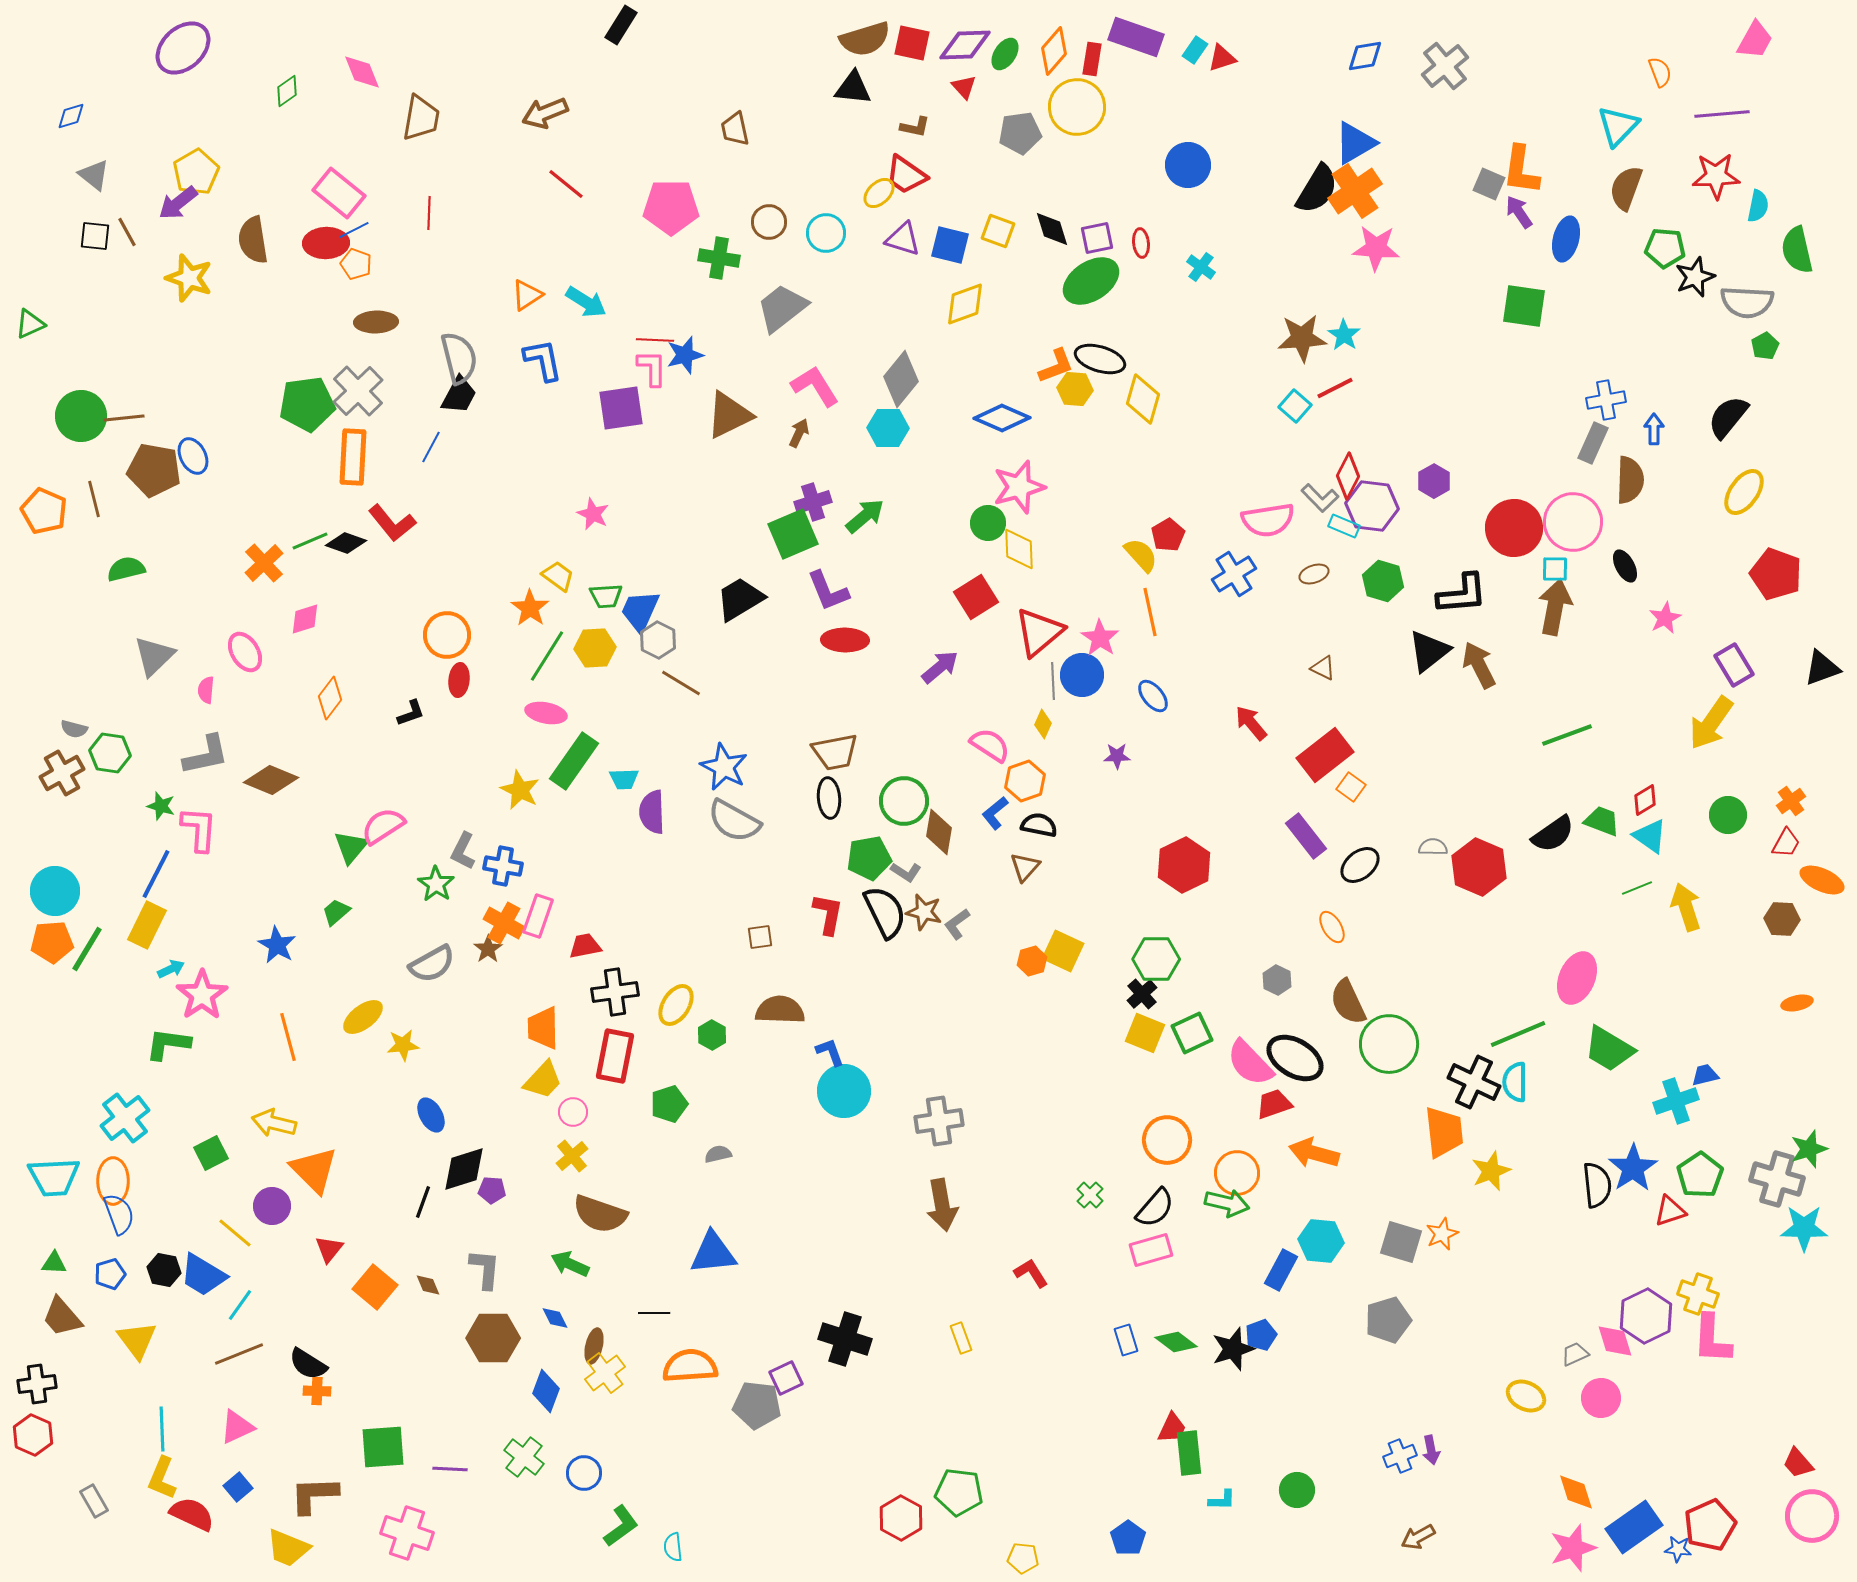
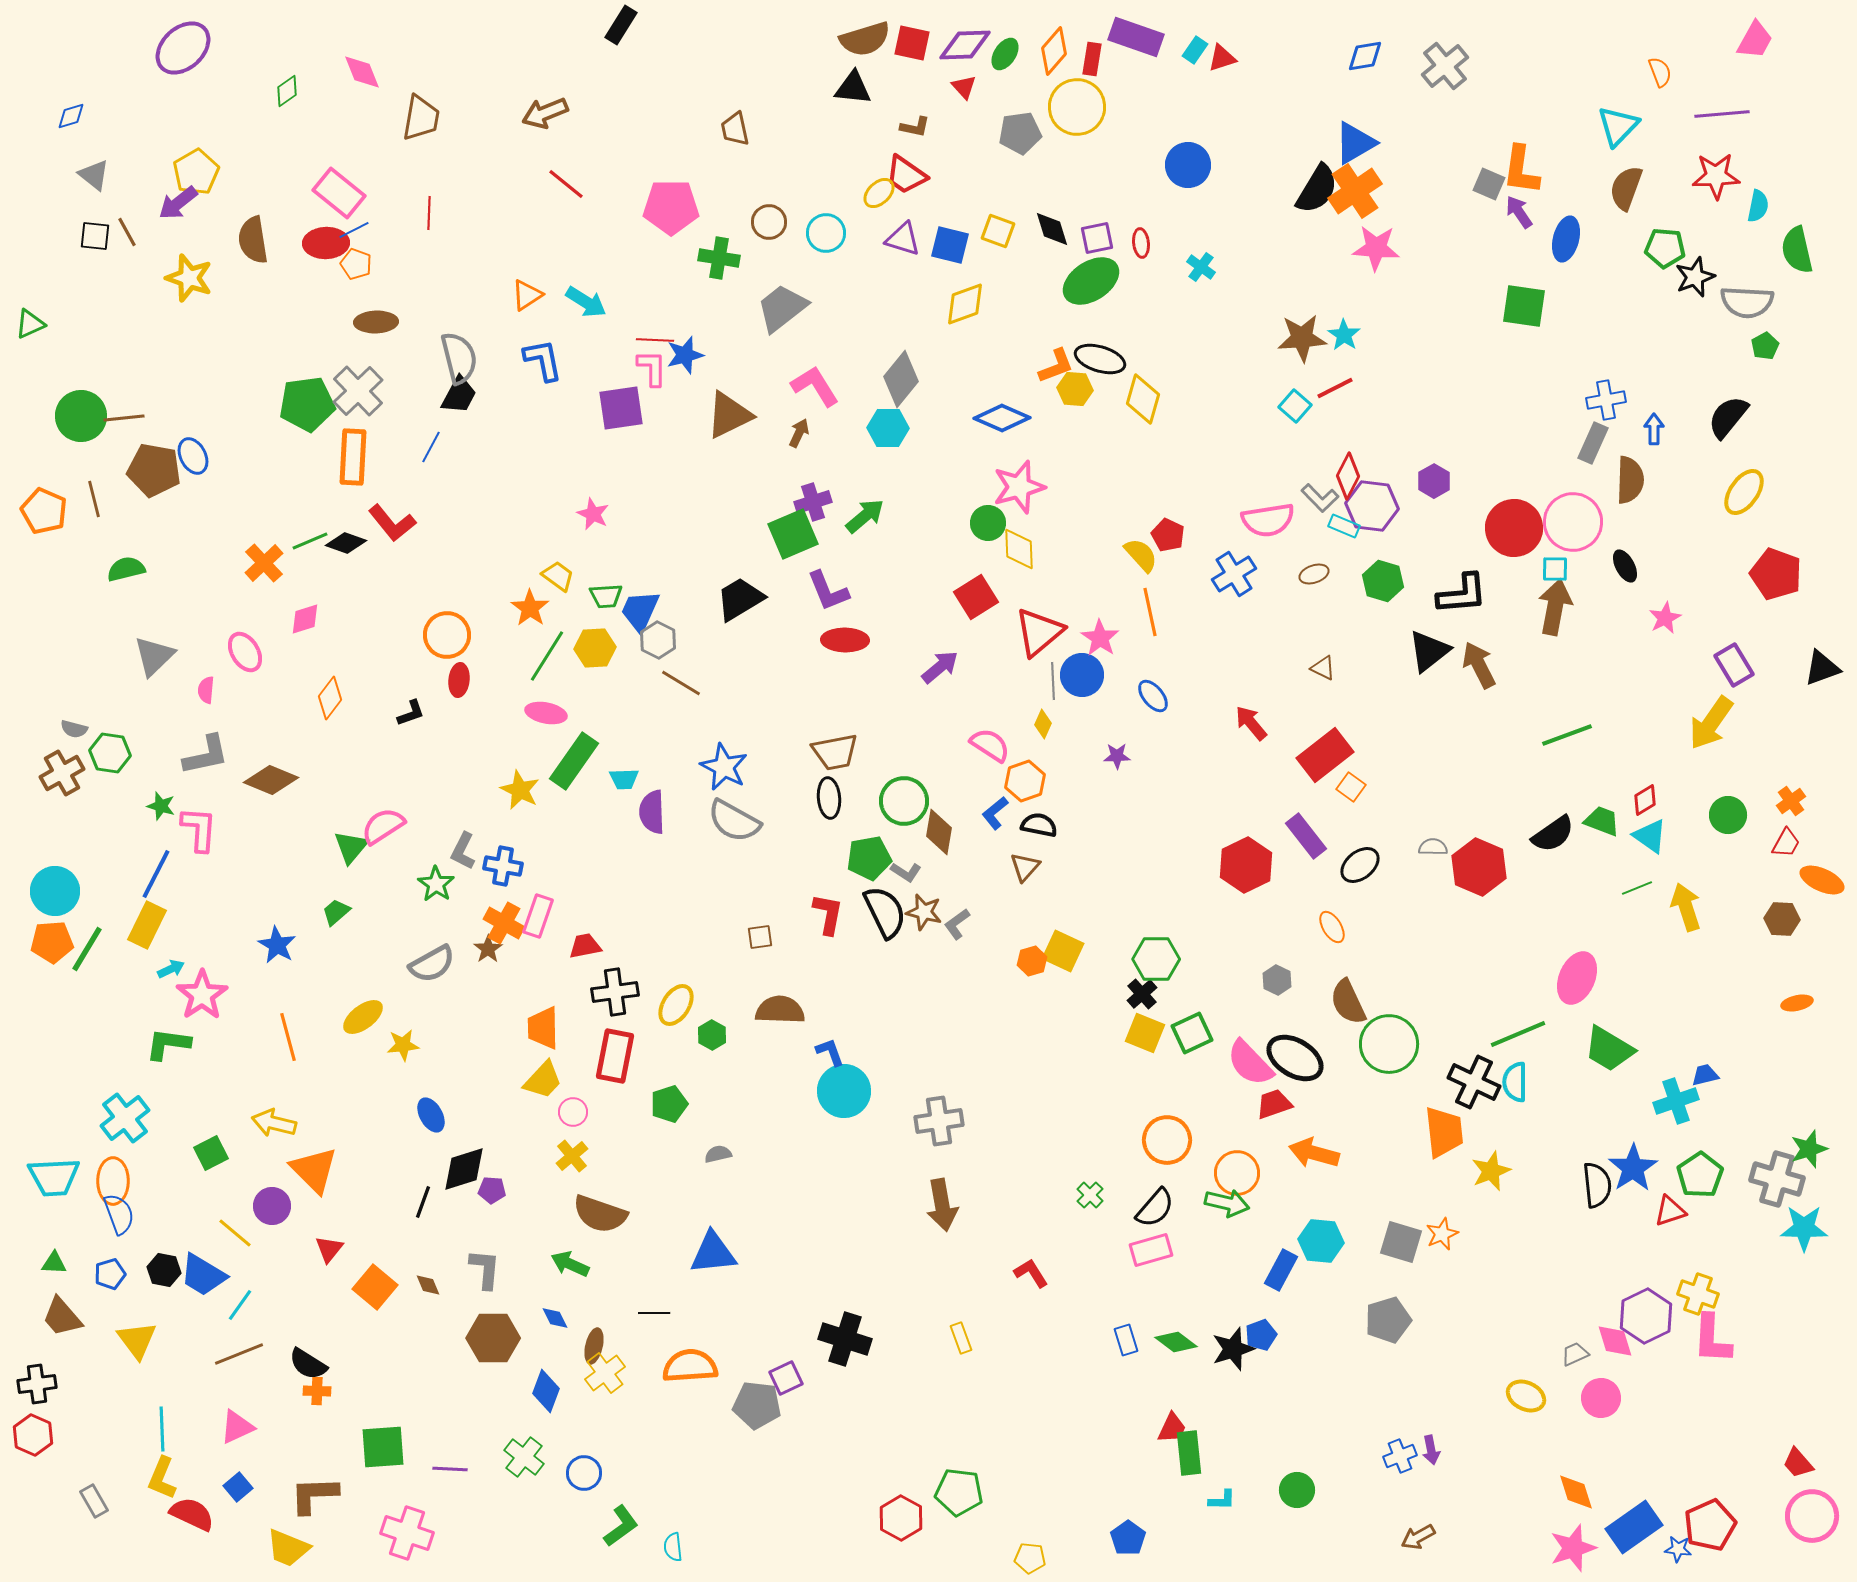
red pentagon at (1168, 535): rotated 16 degrees counterclockwise
red hexagon at (1184, 865): moved 62 px right
yellow pentagon at (1023, 1558): moved 7 px right
